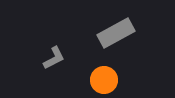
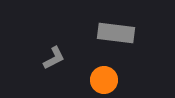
gray rectangle: rotated 36 degrees clockwise
